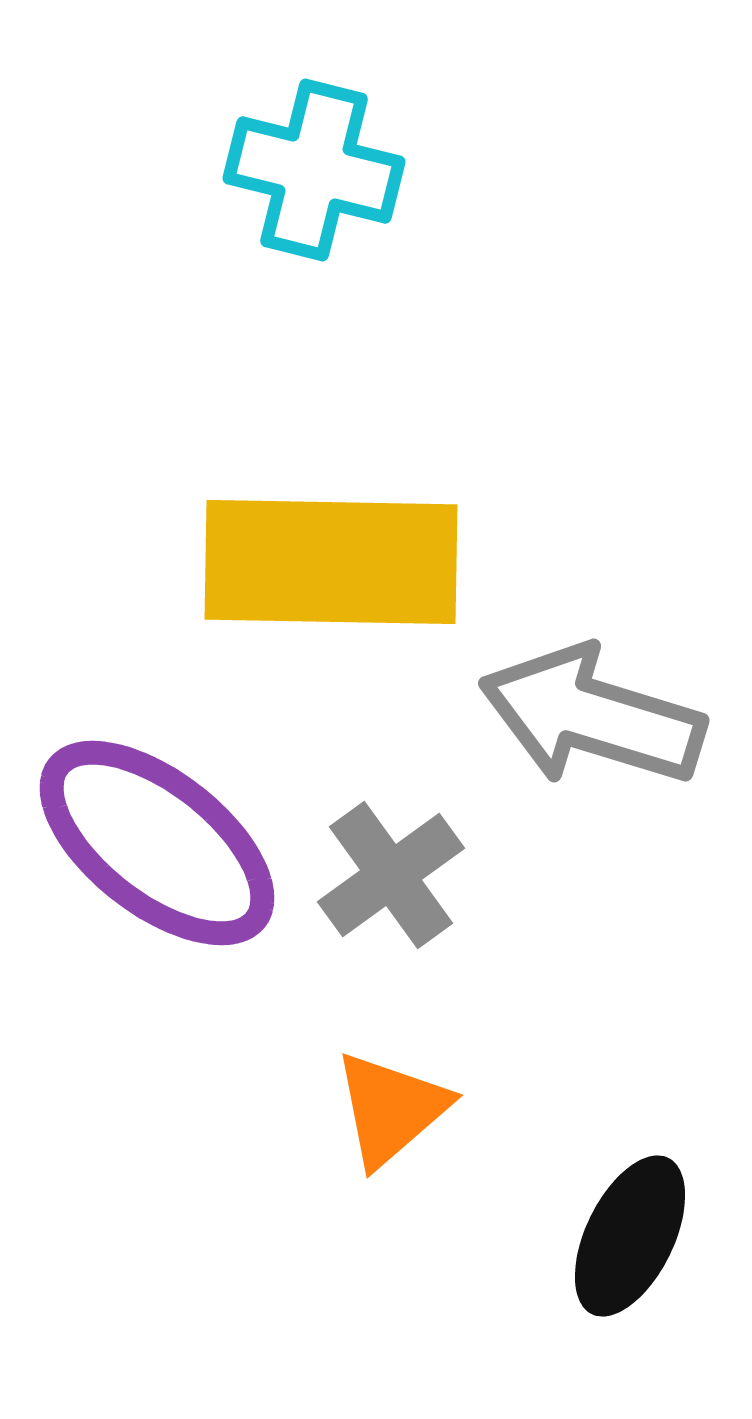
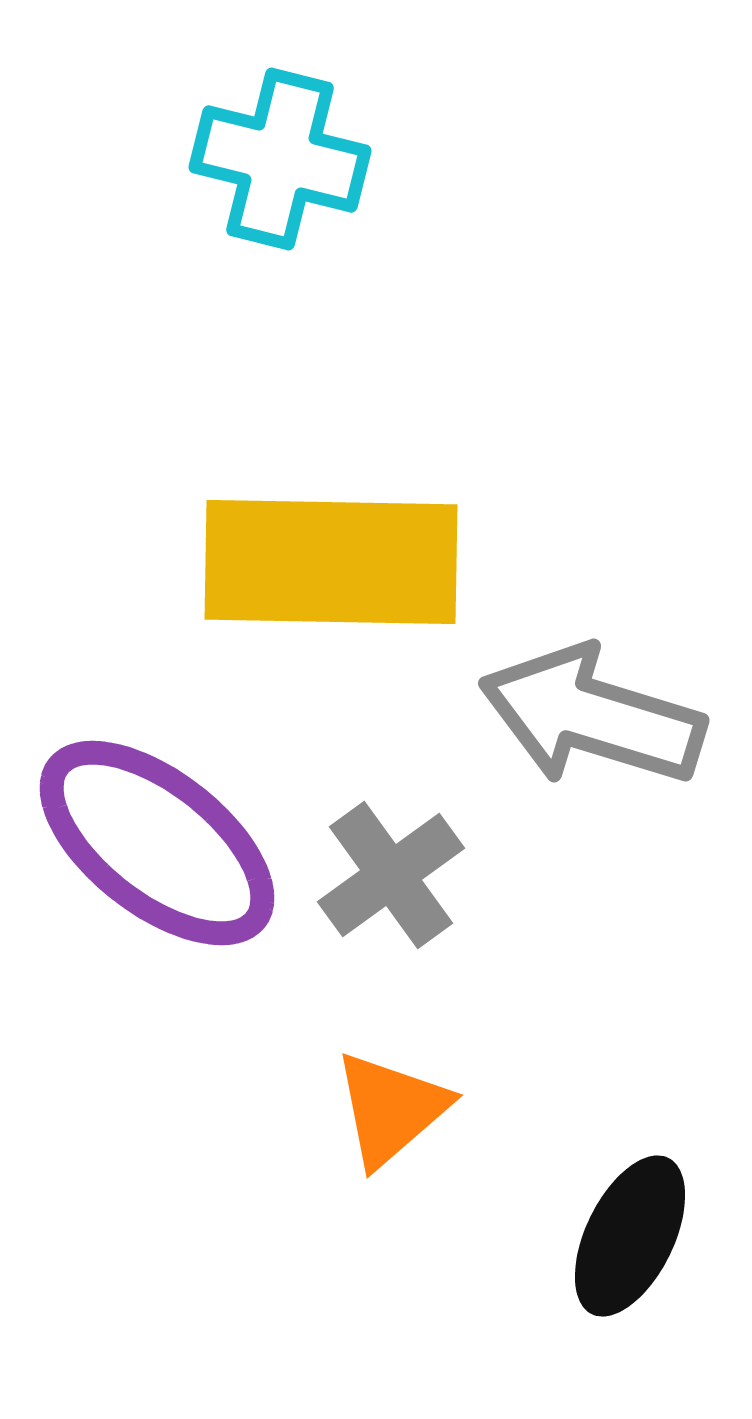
cyan cross: moved 34 px left, 11 px up
